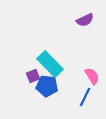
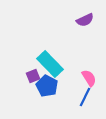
pink semicircle: moved 3 px left, 2 px down
blue pentagon: rotated 20 degrees clockwise
